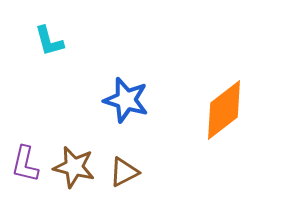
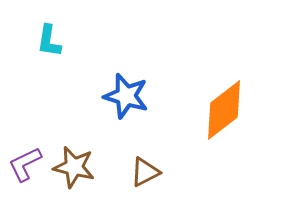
cyan L-shape: rotated 24 degrees clockwise
blue star: moved 4 px up
purple L-shape: rotated 51 degrees clockwise
brown triangle: moved 21 px right
